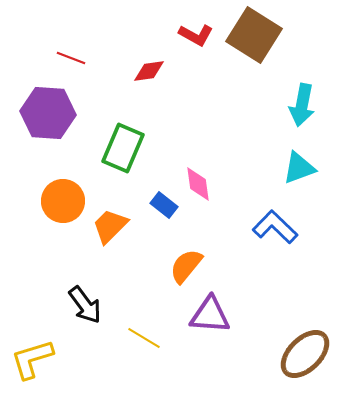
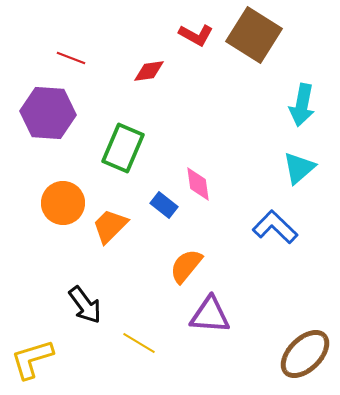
cyan triangle: rotated 21 degrees counterclockwise
orange circle: moved 2 px down
yellow line: moved 5 px left, 5 px down
